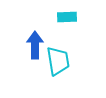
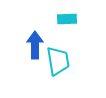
cyan rectangle: moved 2 px down
